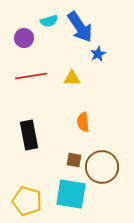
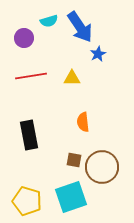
cyan square: moved 3 px down; rotated 28 degrees counterclockwise
